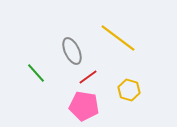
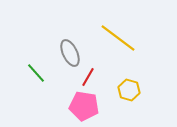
gray ellipse: moved 2 px left, 2 px down
red line: rotated 24 degrees counterclockwise
